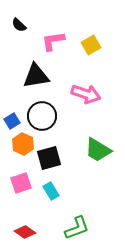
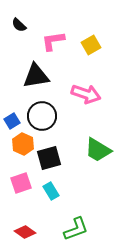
green L-shape: moved 1 px left, 1 px down
